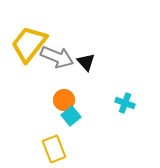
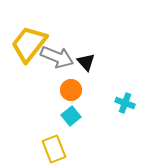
orange circle: moved 7 px right, 10 px up
